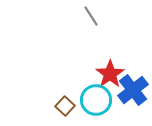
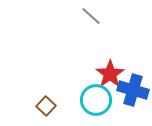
gray line: rotated 15 degrees counterclockwise
blue cross: rotated 36 degrees counterclockwise
brown square: moved 19 px left
